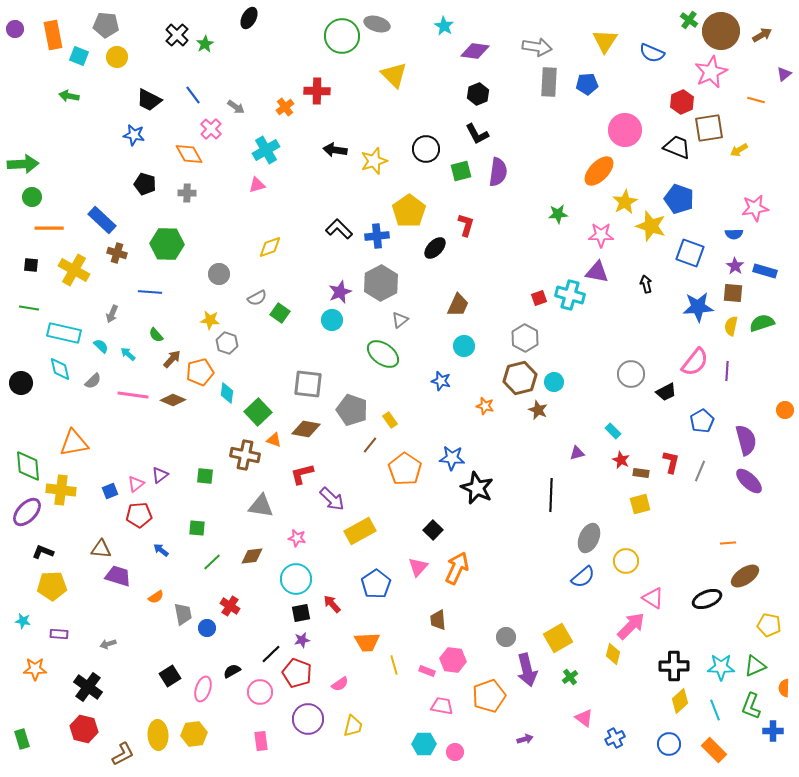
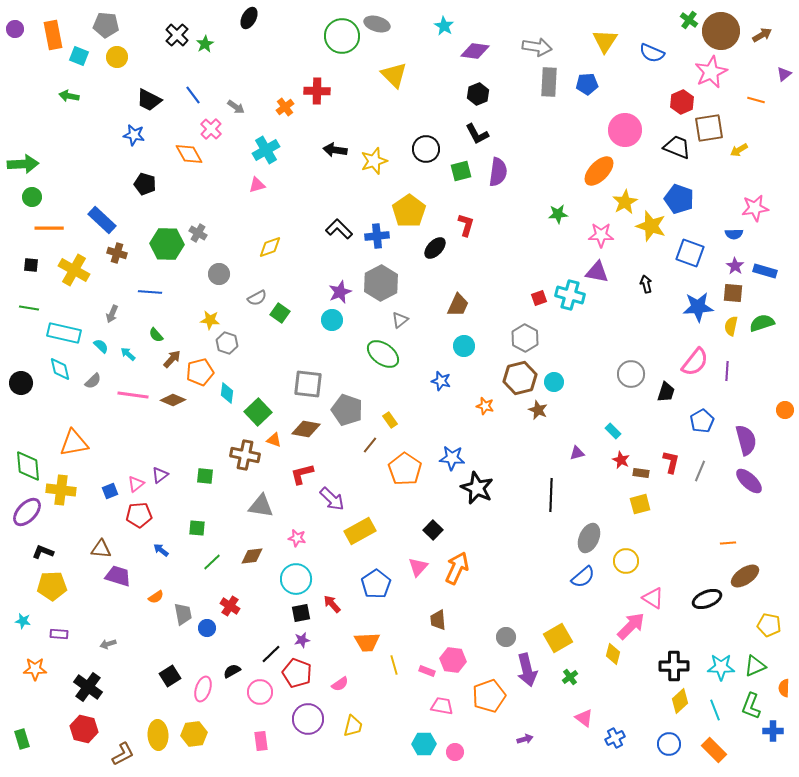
gray cross at (187, 193): moved 11 px right, 40 px down; rotated 30 degrees clockwise
black trapezoid at (666, 392): rotated 45 degrees counterclockwise
gray pentagon at (352, 410): moved 5 px left
